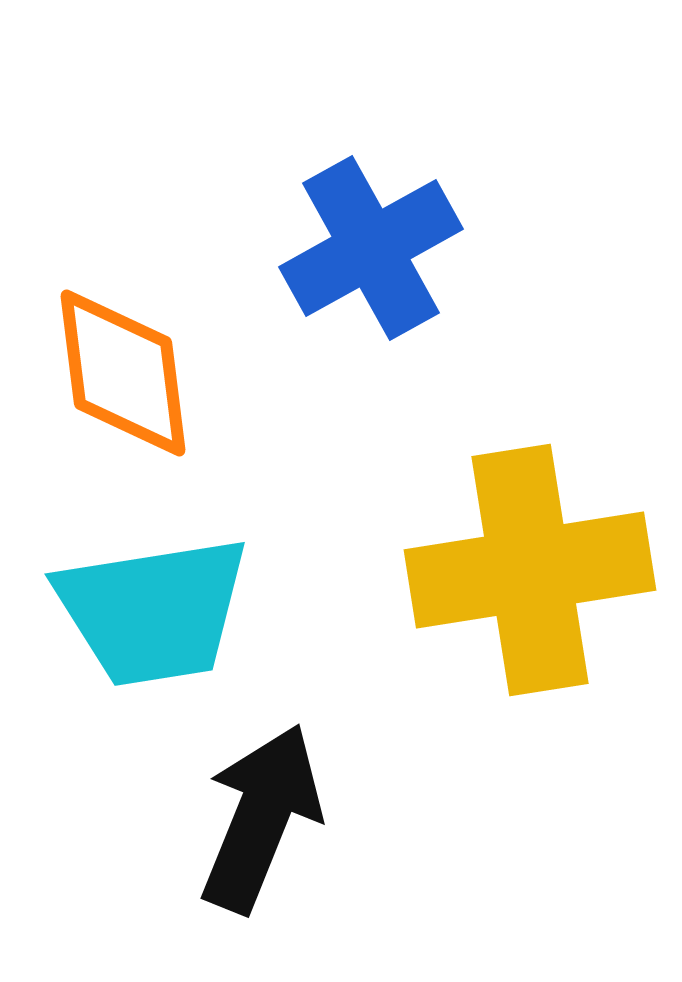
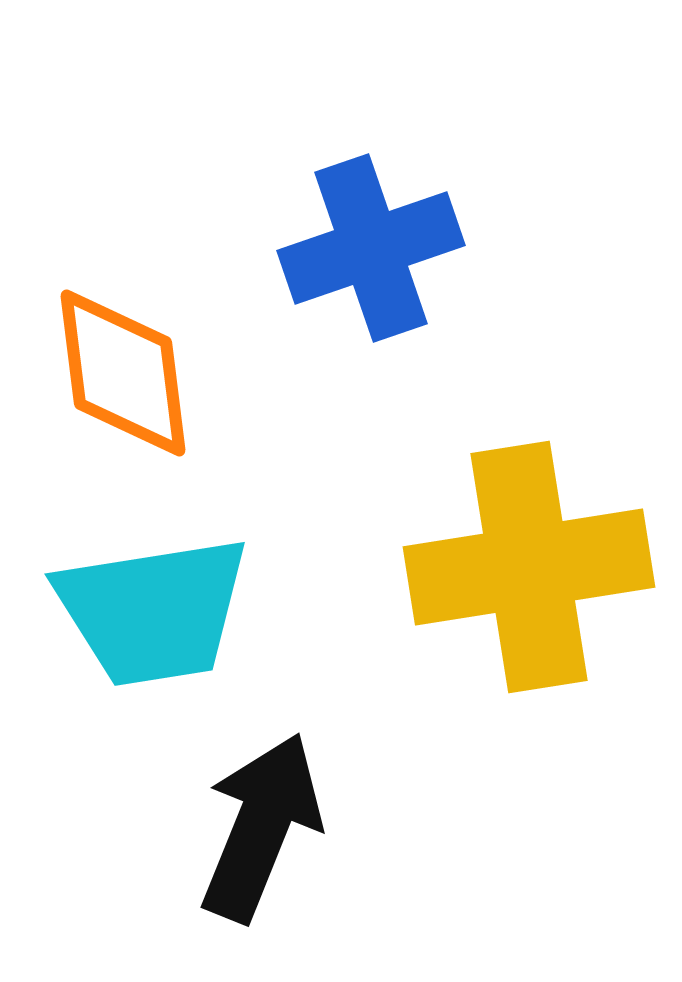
blue cross: rotated 10 degrees clockwise
yellow cross: moved 1 px left, 3 px up
black arrow: moved 9 px down
